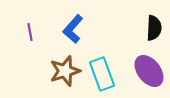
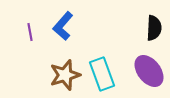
blue L-shape: moved 10 px left, 3 px up
brown star: moved 4 px down
